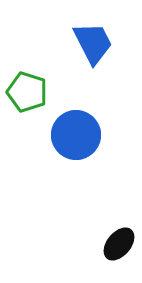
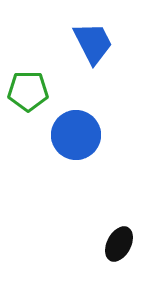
green pentagon: moved 1 px right, 1 px up; rotated 18 degrees counterclockwise
black ellipse: rotated 12 degrees counterclockwise
